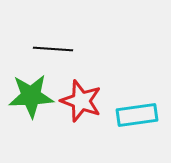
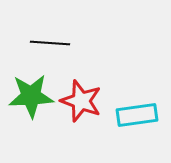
black line: moved 3 px left, 6 px up
